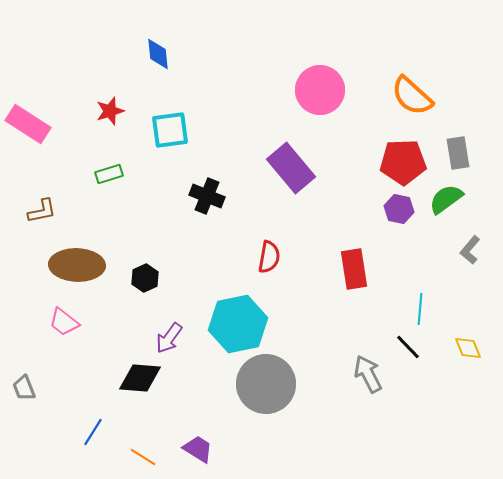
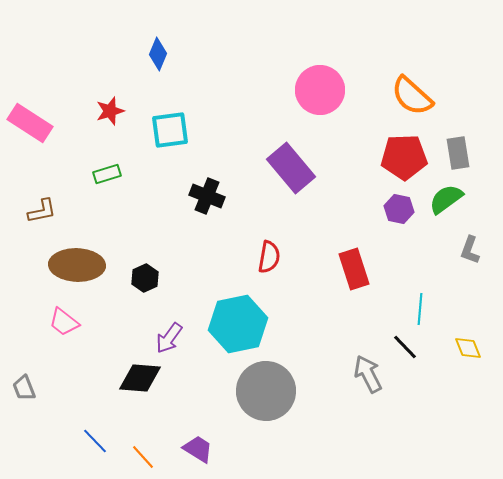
blue diamond: rotated 28 degrees clockwise
pink rectangle: moved 2 px right, 1 px up
red pentagon: moved 1 px right, 5 px up
green rectangle: moved 2 px left
gray L-shape: rotated 20 degrees counterclockwise
red rectangle: rotated 9 degrees counterclockwise
black line: moved 3 px left
gray circle: moved 7 px down
blue line: moved 2 px right, 9 px down; rotated 76 degrees counterclockwise
orange line: rotated 16 degrees clockwise
